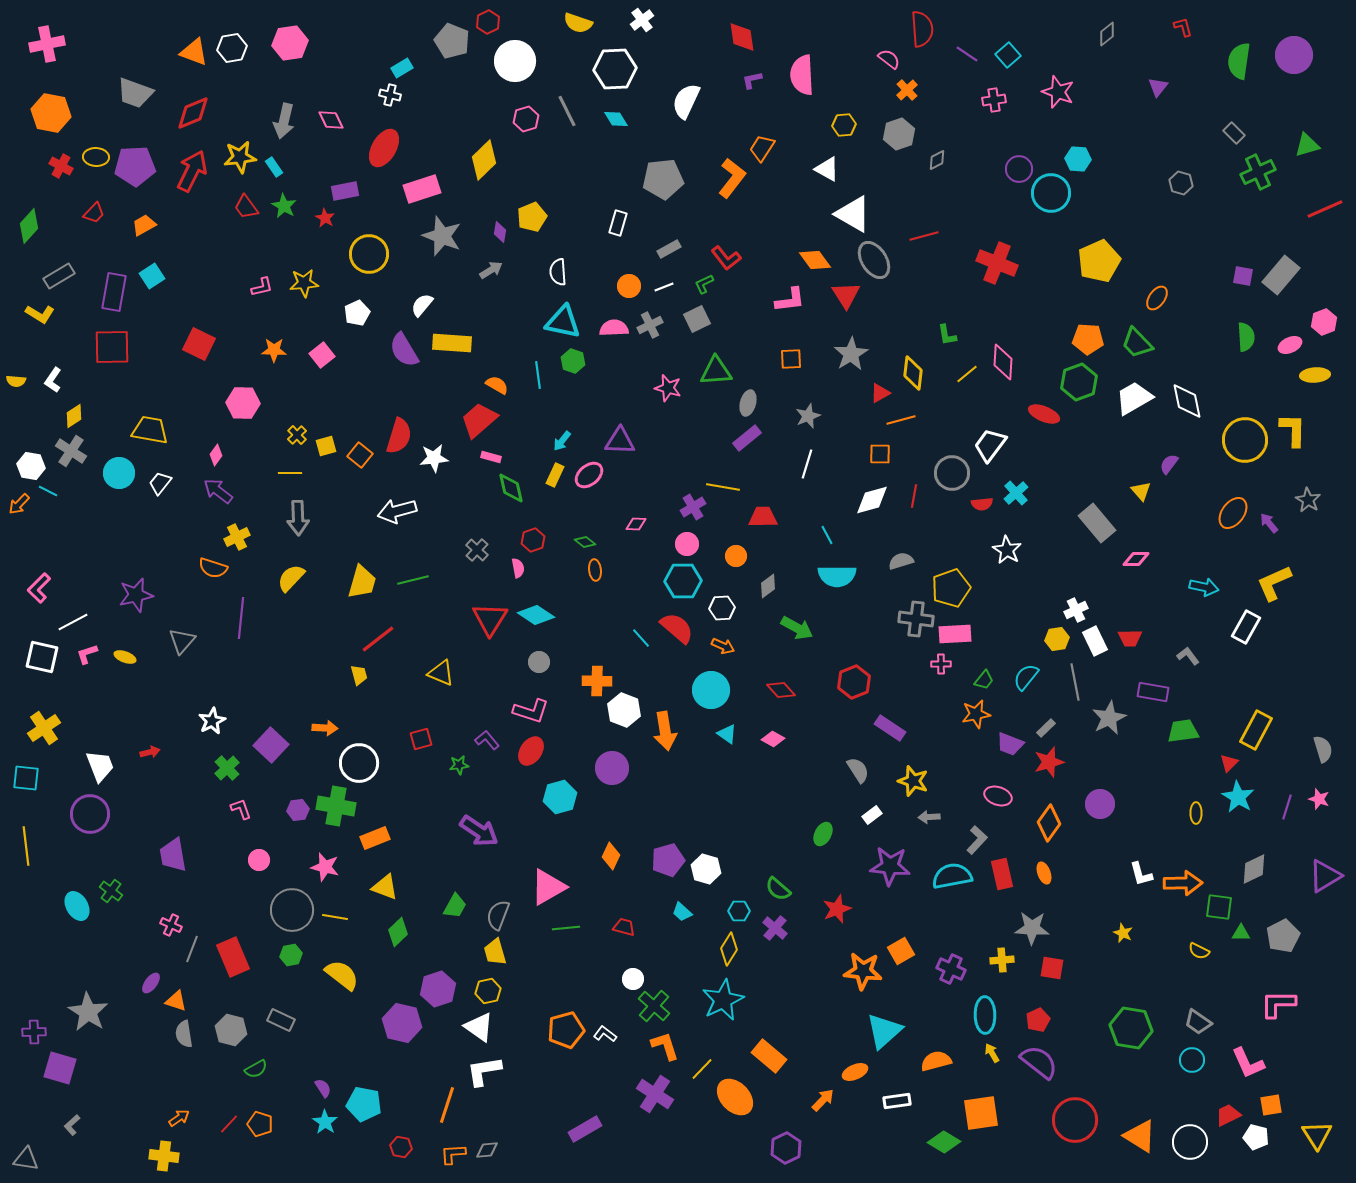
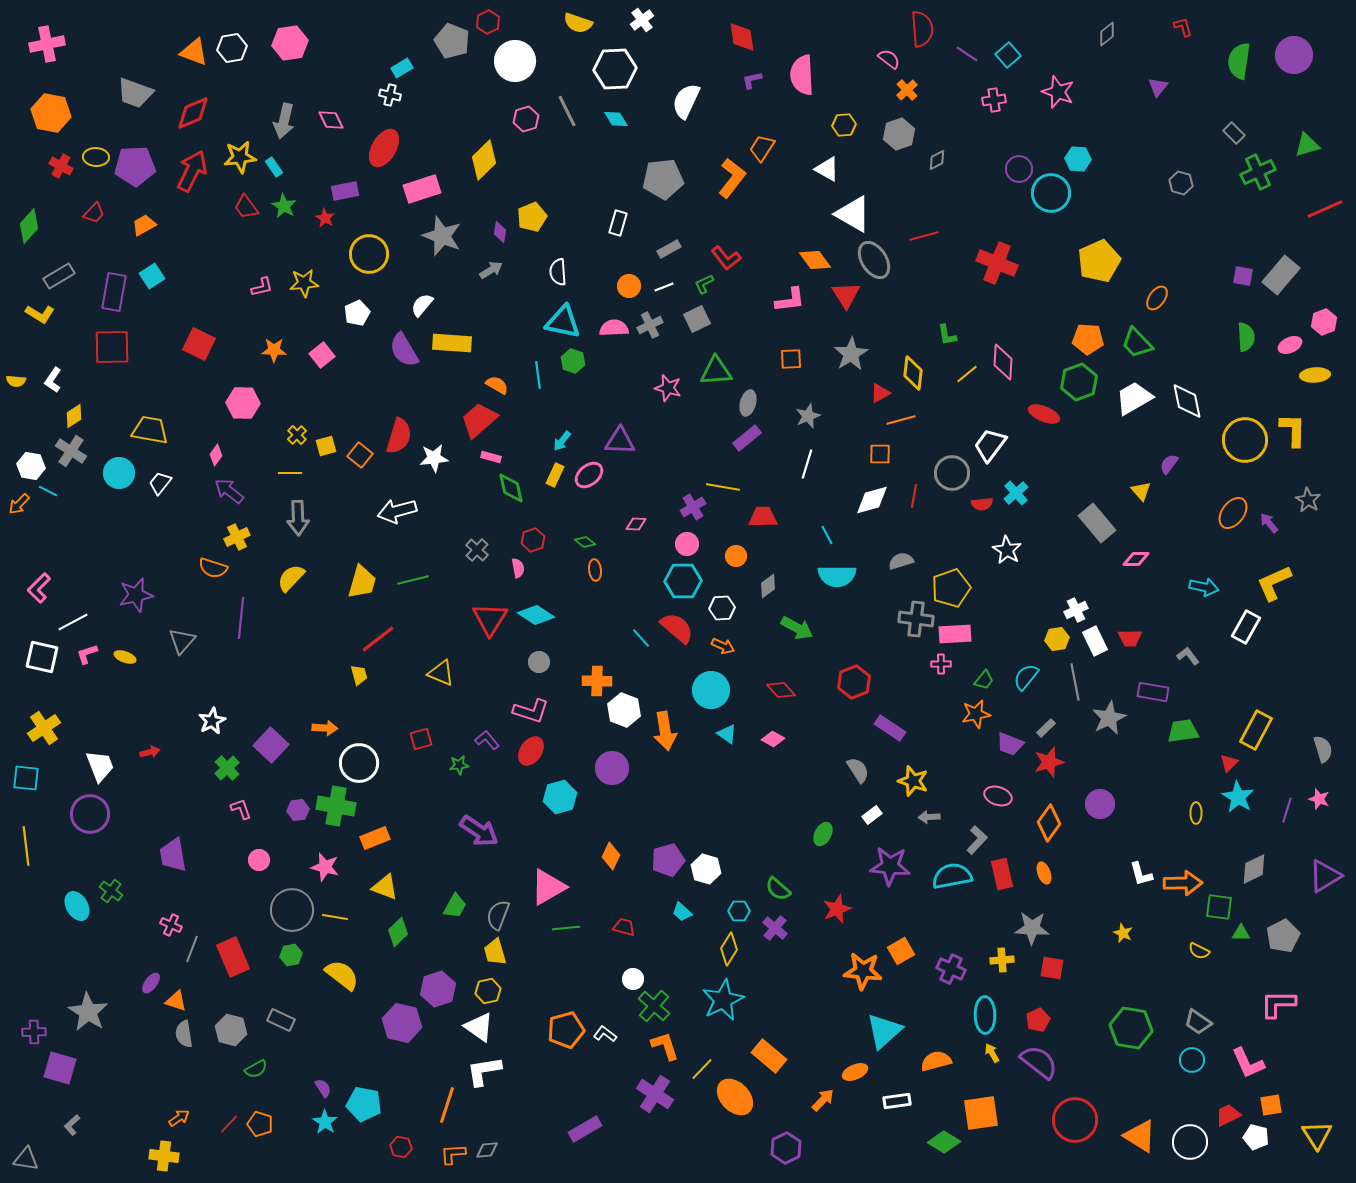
purple arrow at (218, 491): moved 11 px right
purple line at (1287, 807): moved 3 px down
